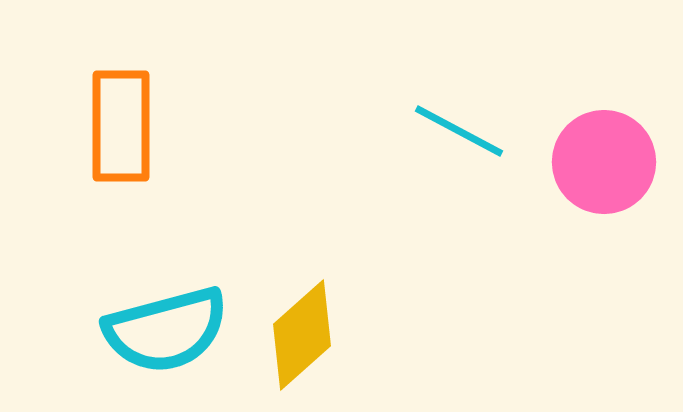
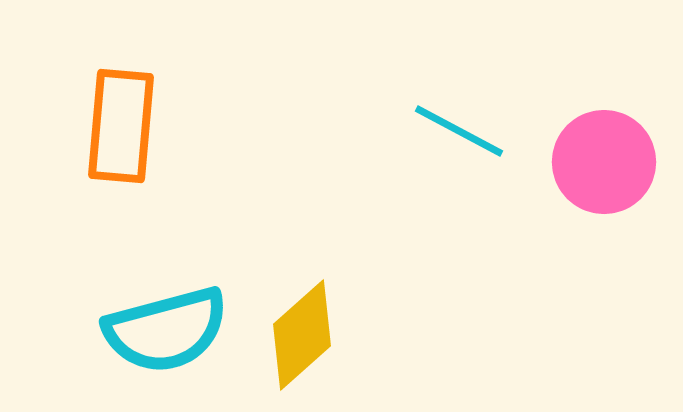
orange rectangle: rotated 5 degrees clockwise
